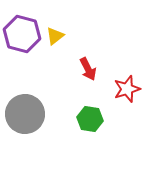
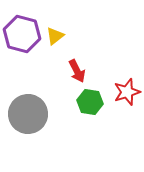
red arrow: moved 11 px left, 2 px down
red star: moved 3 px down
gray circle: moved 3 px right
green hexagon: moved 17 px up
